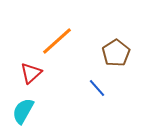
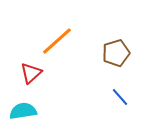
brown pentagon: rotated 16 degrees clockwise
blue line: moved 23 px right, 9 px down
cyan semicircle: rotated 52 degrees clockwise
